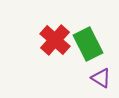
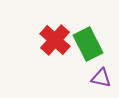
purple triangle: rotated 20 degrees counterclockwise
